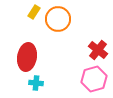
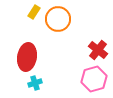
cyan cross: moved 1 px left; rotated 24 degrees counterclockwise
